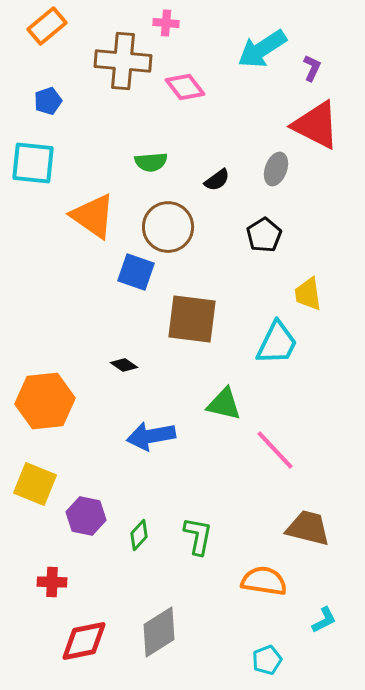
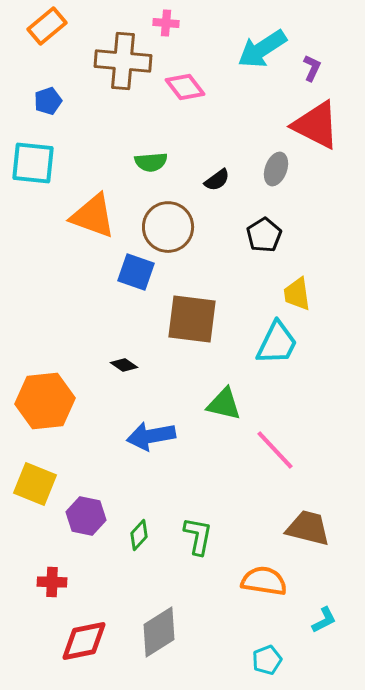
orange triangle: rotated 15 degrees counterclockwise
yellow trapezoid: moved 11 px left
